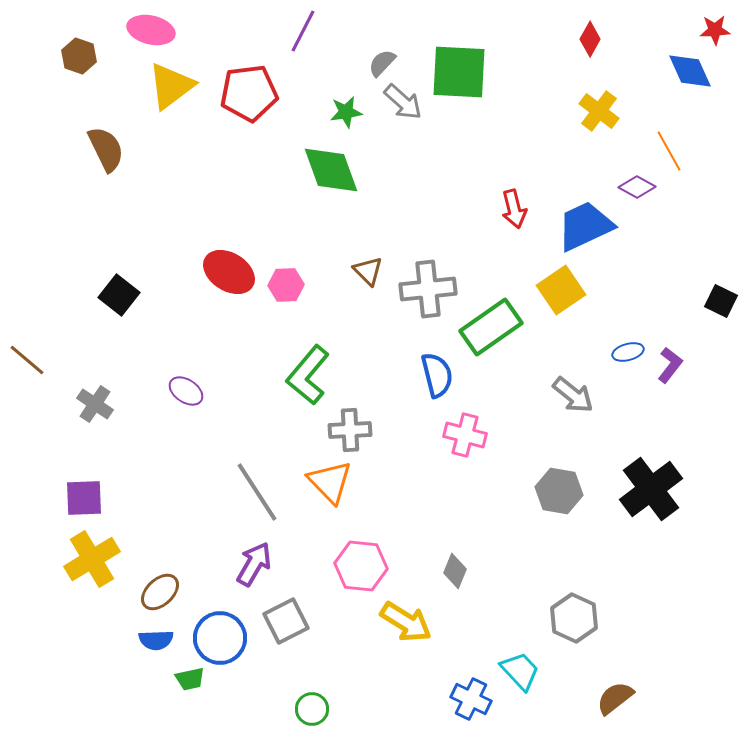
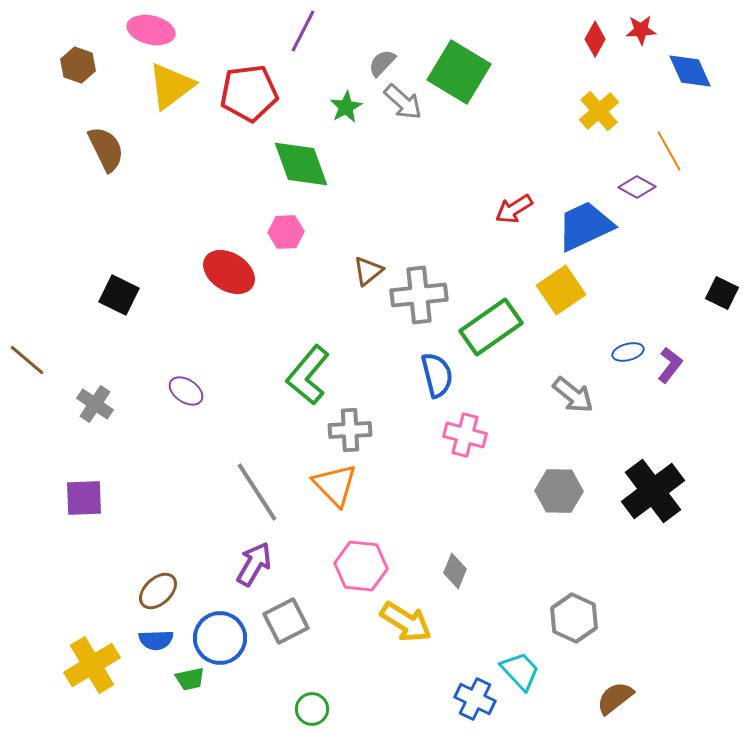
red star at (715, 30): moved 74 px left
red diamond at (590, 39): moved 5 px right
brown hexagon at (79, 56): moved 1 px left, 9 px down
green square at (459, 72): rotated 28 degrees clockwise
yellow cross at (599, 111): rotated 12 degrees clockwise
green star at (346, 112): moved 5 px up; rotated 20 degrees counterclockwise
green diamond at (331, 170): moved 30 px left, 6 px up
red arrow at (514, 209): rotated 72 degrees clockwise
brown triangle at (368, 271): rotated 36 degrees clockwise
pink hexagon at (286, 285): moved 53 px up
gray cross at (428, 289): moved 9 px left, 6 px down
black square at (119, 295): rotated 12 degrees counterclockwise
black square at (721, 301): moved 1 px right, 8 px up
orange triangle at (330, 482): moved 5 px right, 3 px down
black cross at (651, 489): moved 2 px right, 2 px down
gray hexagon at (559, 491): rotated 9 degrees counterclockwise
yellow cross at (92, 559): moved 106 px down
brown ellipse at (160, 592): moved 2 px left, 1 px up
blue cross at (471, 699): moved 4 px right
